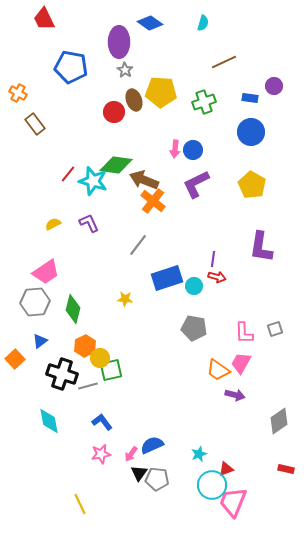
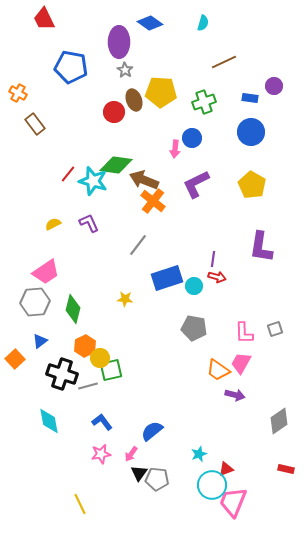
blue circle at (193, 150): moved 1 px left, 12 px up
blue semicircle at (152, 445): moved 14 px up; rotated 15 degrees counterclockwise
